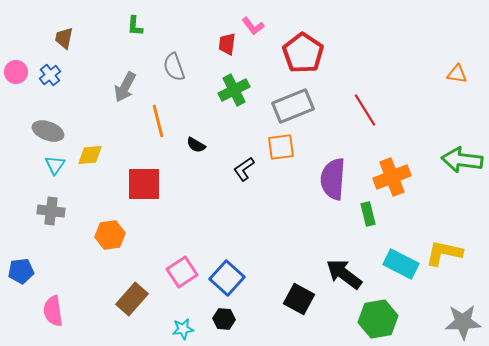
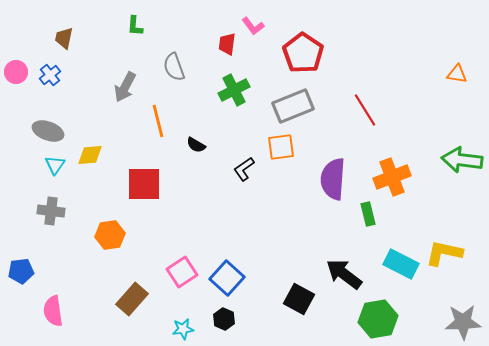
black hexagon: rotated 20 degrees clockwise
